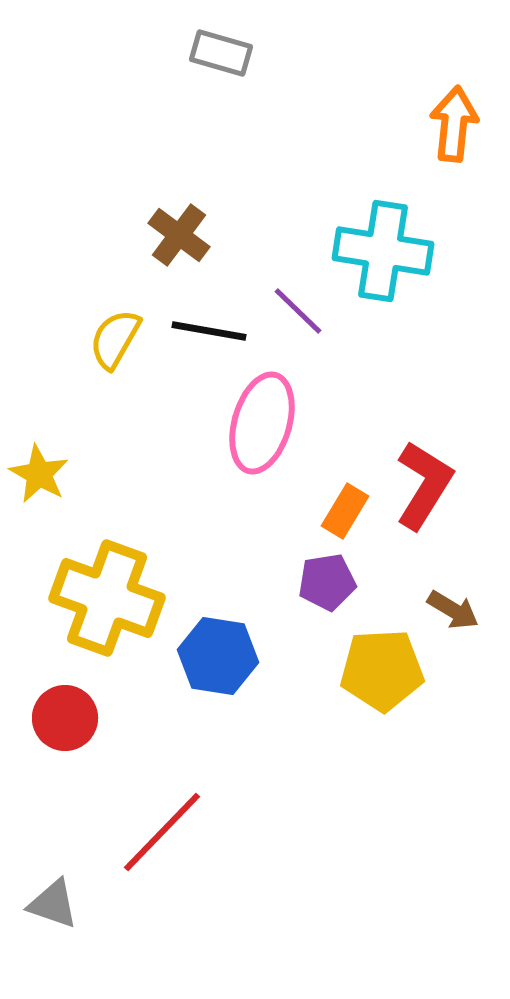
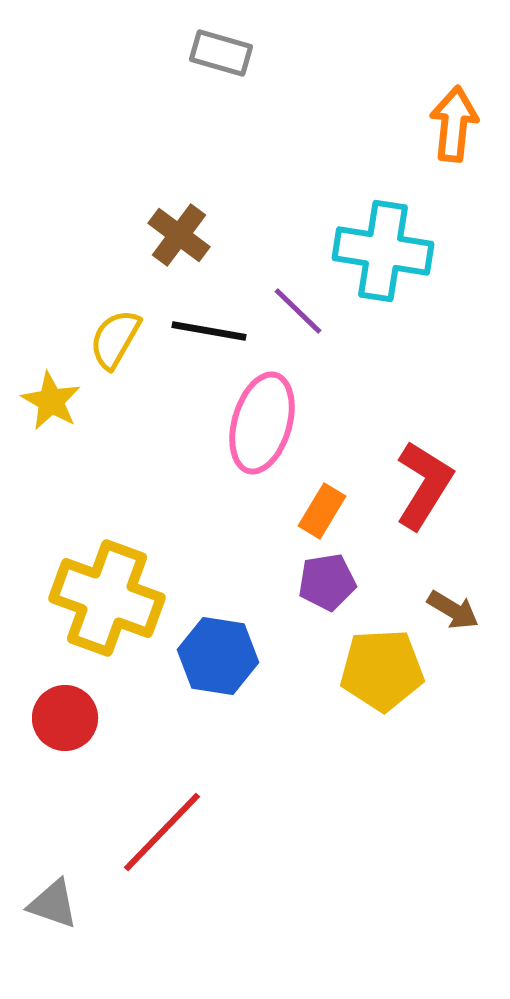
yellow star: moved 12 px right, 73 px up
orange rectangle: moved 23 px left
